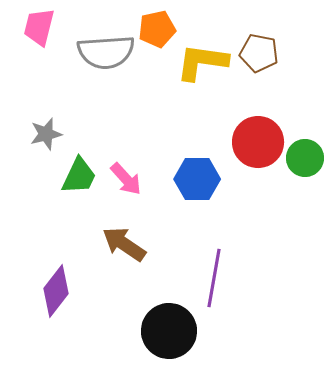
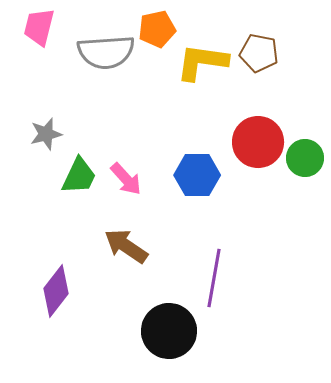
blue hexagon: moved 4 px up
brown arrow: moved 2 px right, 2 px down
